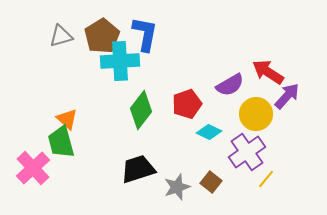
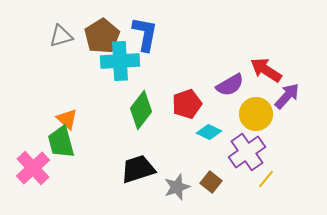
red arrow: moved 2 px left, 2 px up
